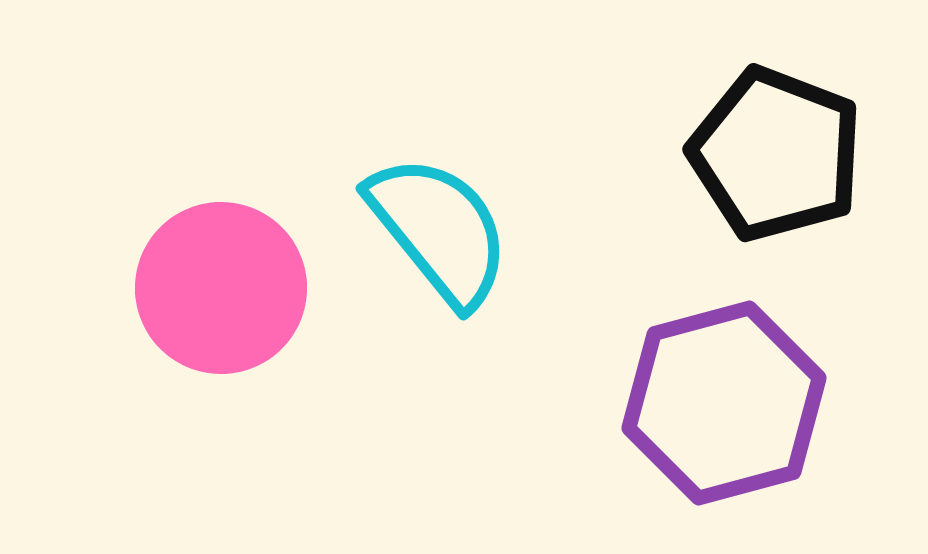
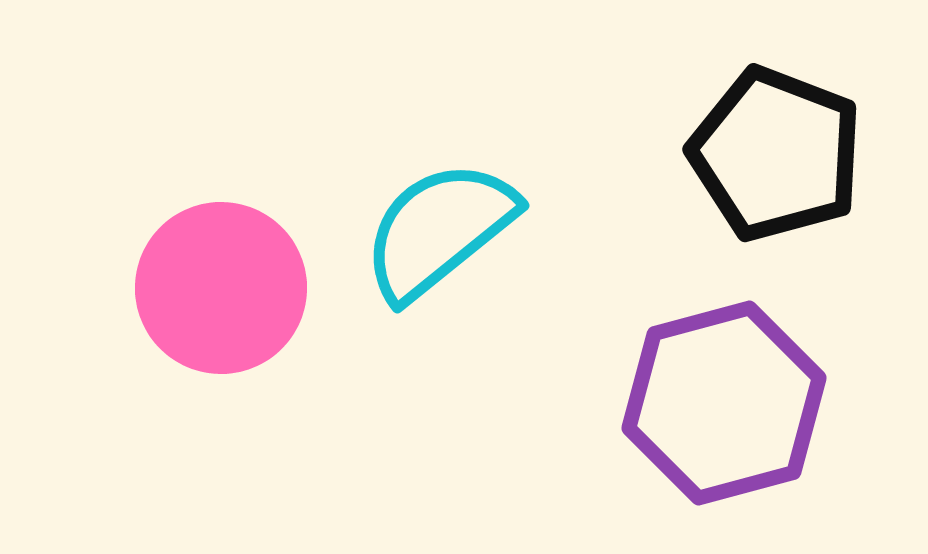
cyan semicircle: rotated 90 degrees counterclockwise
